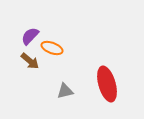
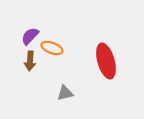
brown arrow: rotated 54 degrees clockwise
red ellipse: moved 1 px left, 23 px up
gray triangle: moved 2 px down
